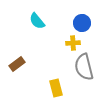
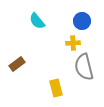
blue circle: moved 2 px up
